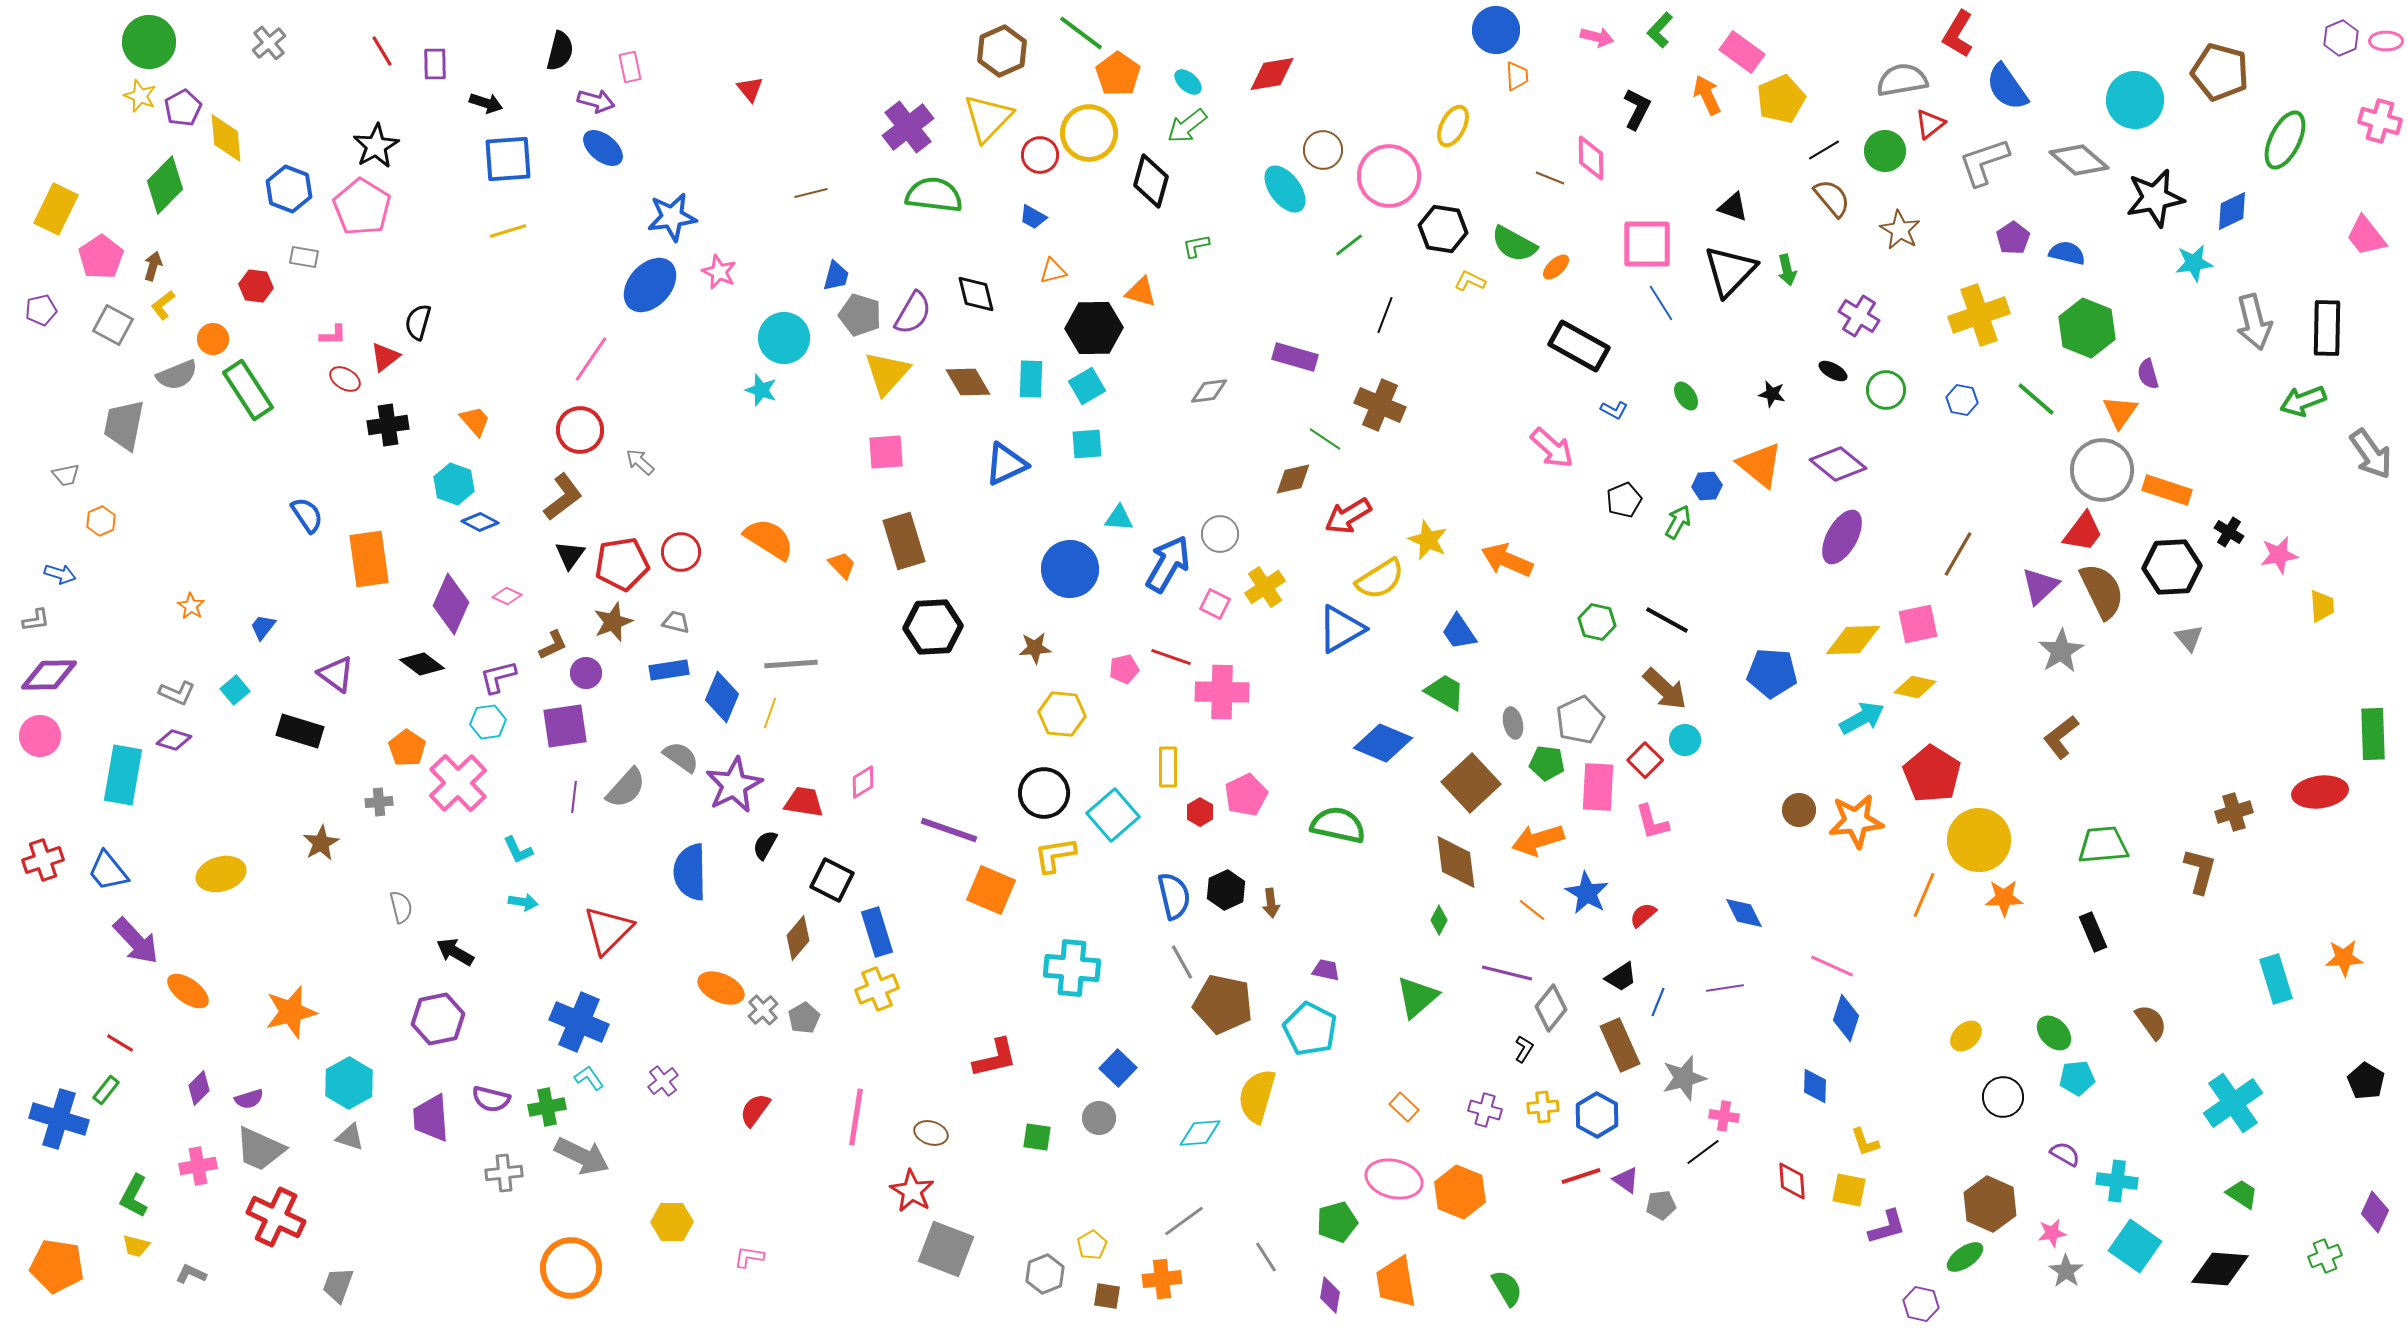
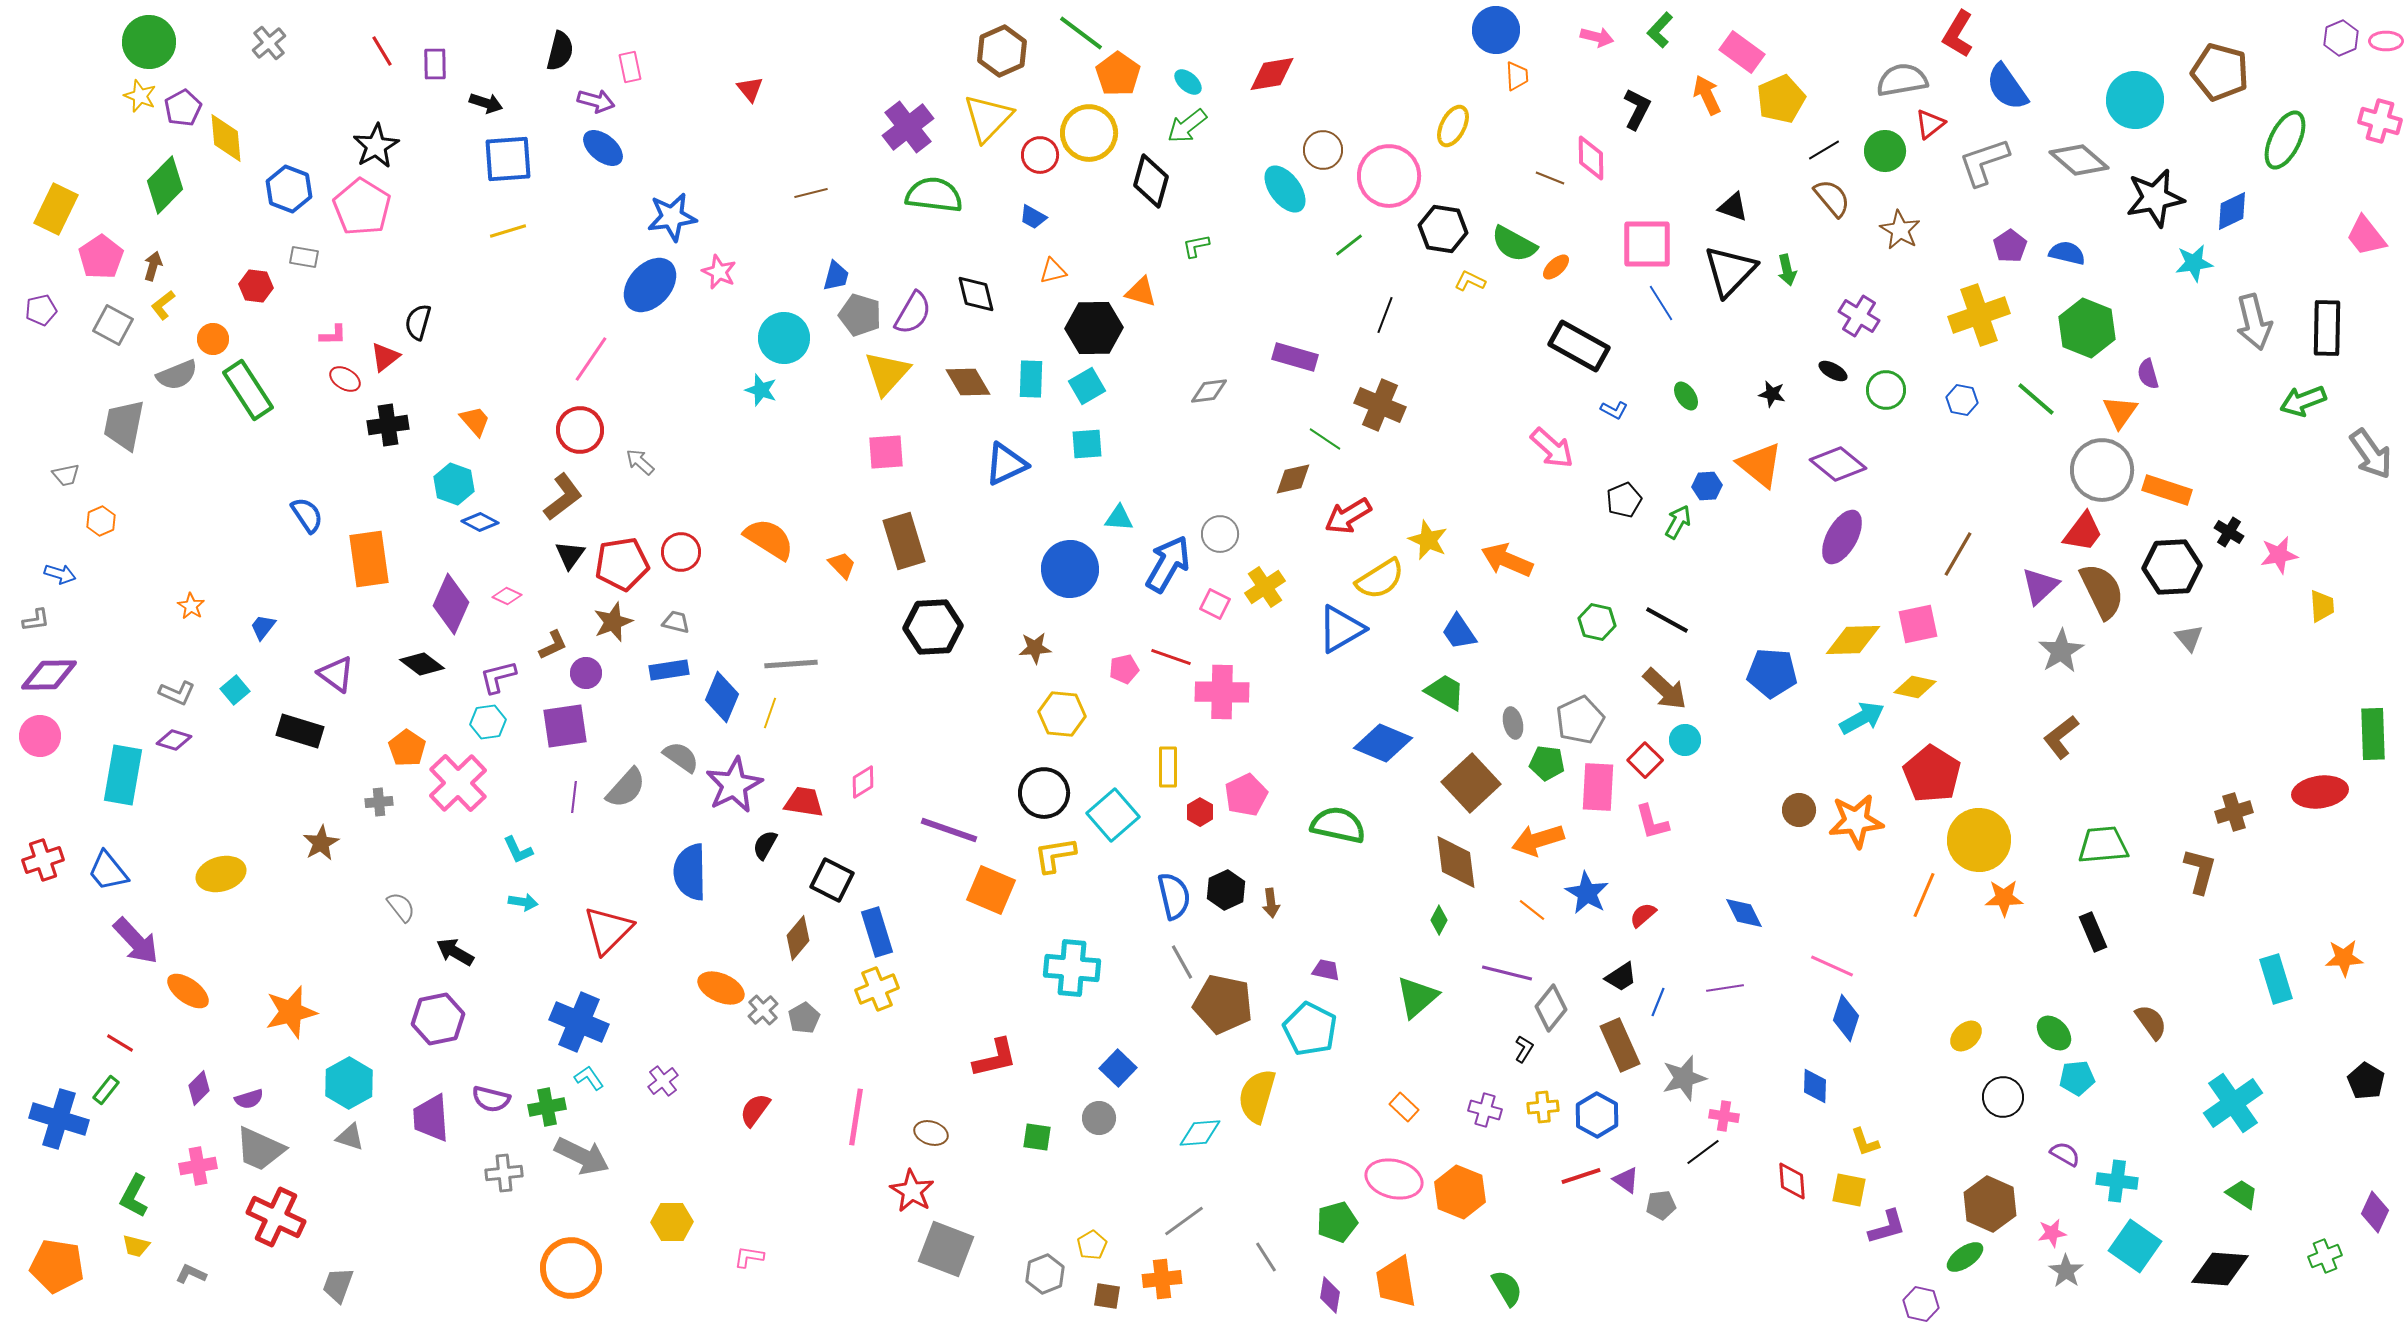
purple pentagon at (2013, 238): moved 3 px left, 8 px down
gray semicircle at (401, 907): rotated 24 degrees counterclockwise
